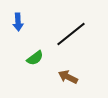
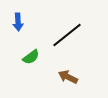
black line: moved 4 px left, 1 px down
green semicircle: moved 4 px left, 1 px up
